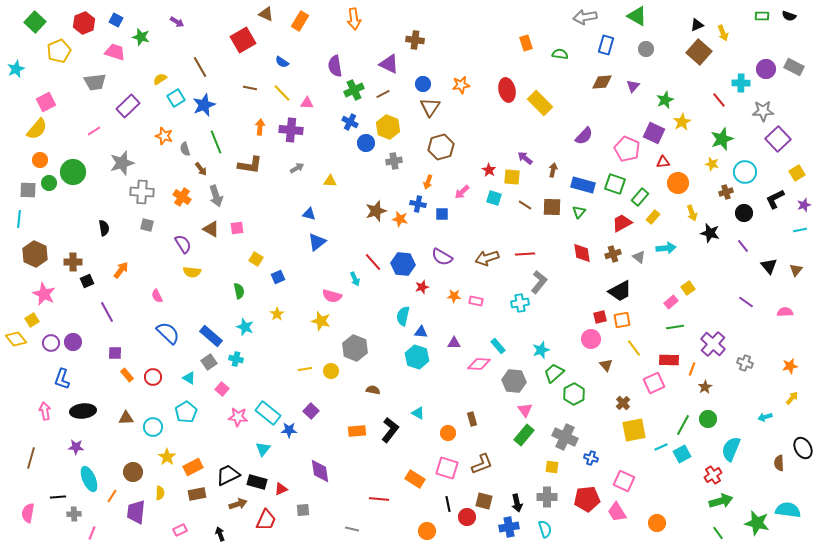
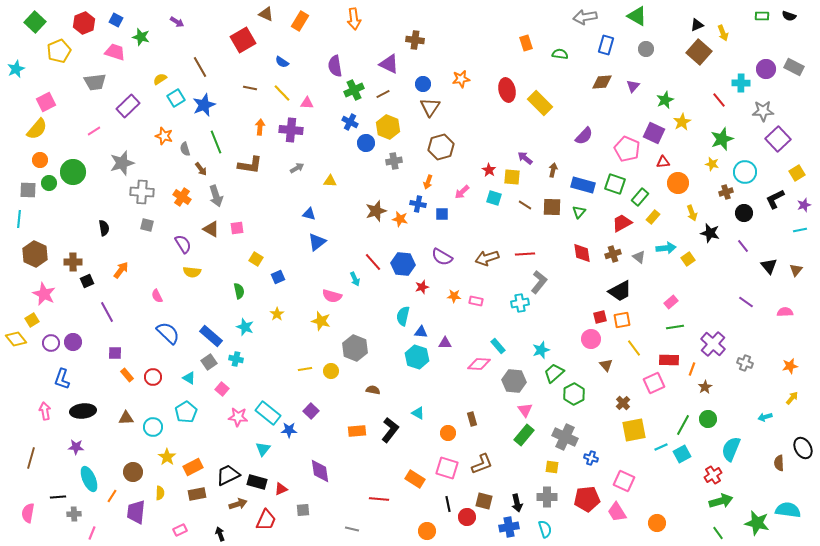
orange star at (461, 85): moved 6 px up
yellow square at (688, 288): moved 29 px up
purple triangle at (454, 343): moved 9 px left
